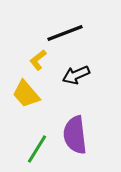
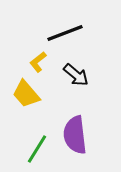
yellow L-shape: moved 2 px down
black arrow: rotated 116 degrees counterclockwise
